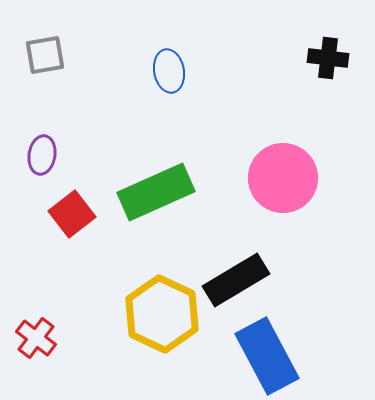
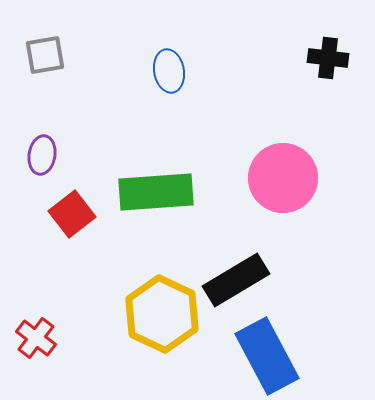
green rectangle: rotated 20 degrees clockwise
